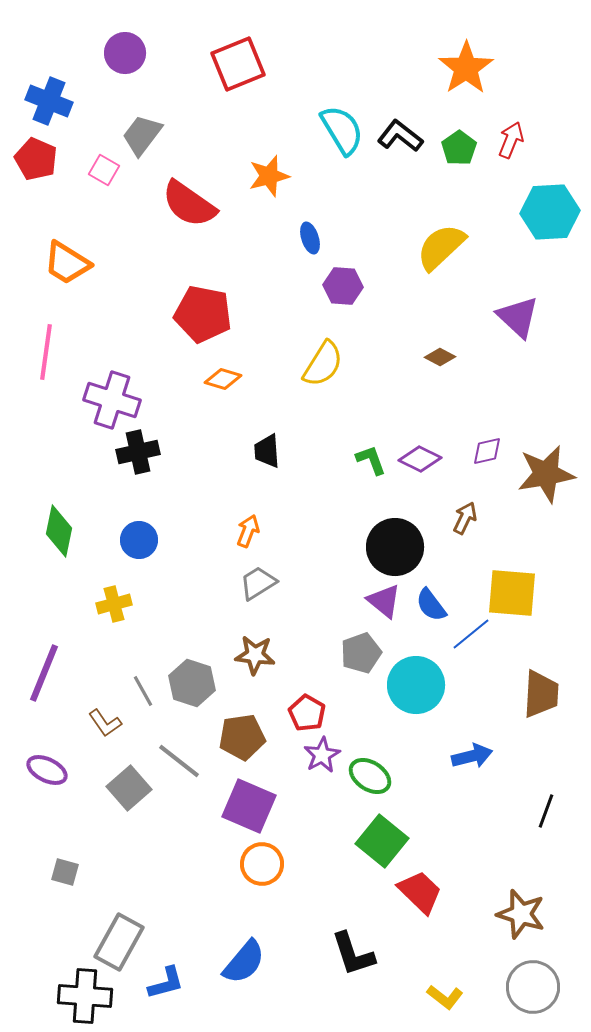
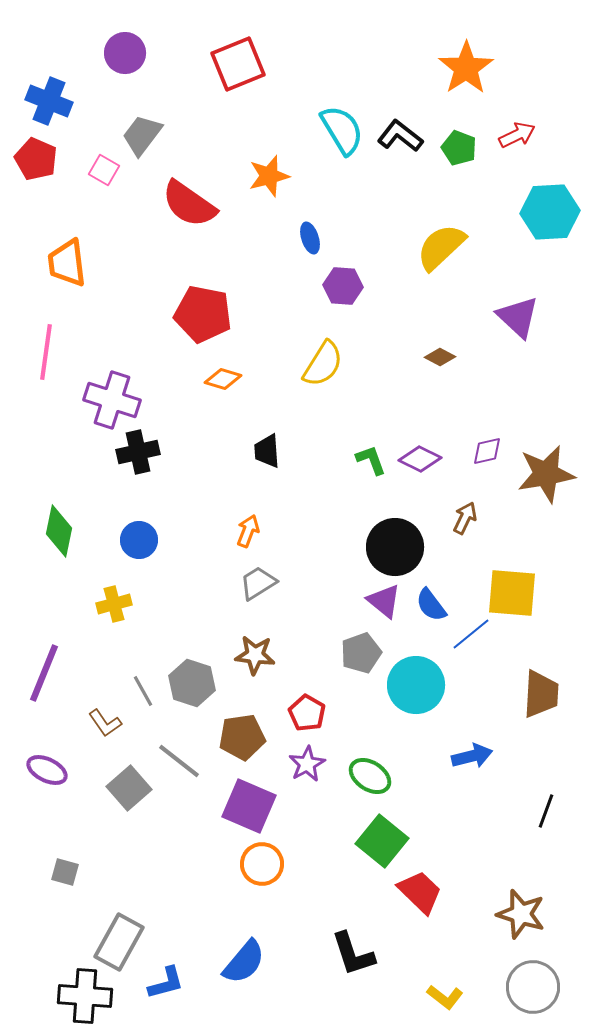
red arrow at (511, 140): moved 6 px right, 5 px up; rotated 42 degrees clockwise
green pentagon at (459, 148): rotated 16 degrees counterclockwise
orange trapezoid at (67, 263): rotated 51 degrees clockwise
purple star at (322, 755): moved 15 px left, 9 px down
